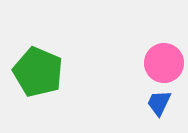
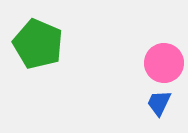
green pentagon: moved 28 px up
